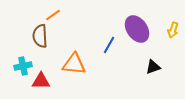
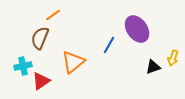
yellow arrow: moved 28 px down
brown semicircle: moved 2 px down; rotated 25 degrees clockwise
orange triangle: moved 1 px left, 2 px up; rotated 45 degrees counterclockwise
red triangle: rotated 36 degrees counterclockwise
